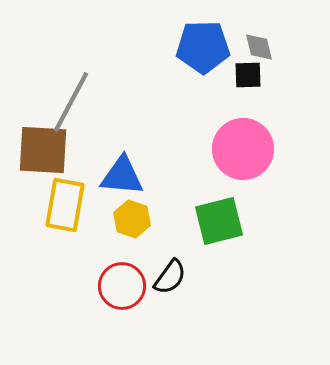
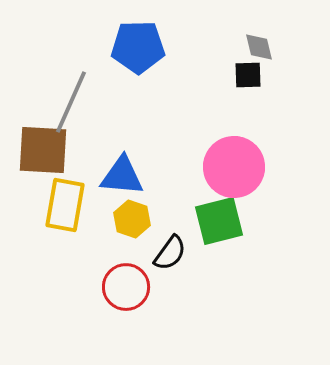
blue pentagon: moved 65 px left
gray line: rotated 4 degrees counterclockwise
pink circle: moved 9 px left, 18 px down
black semicircle: moved 24 px up
red circle: moved 4 px right, 1 px down
